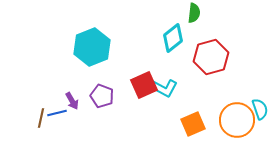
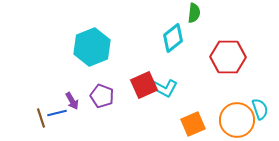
red hexagon: moved 17 px right; rotated 16 degrees clockwise
brown line: rotated 30 degrees counterclockwise
